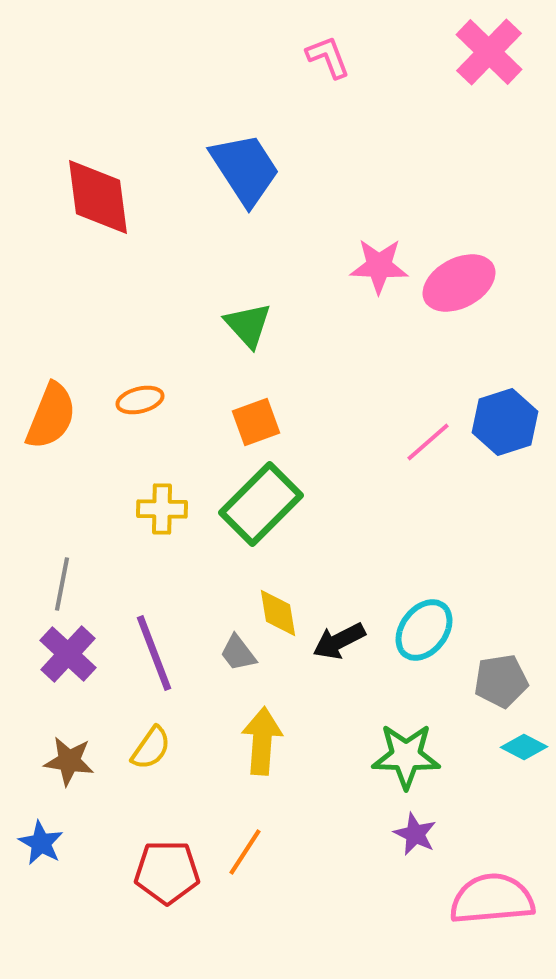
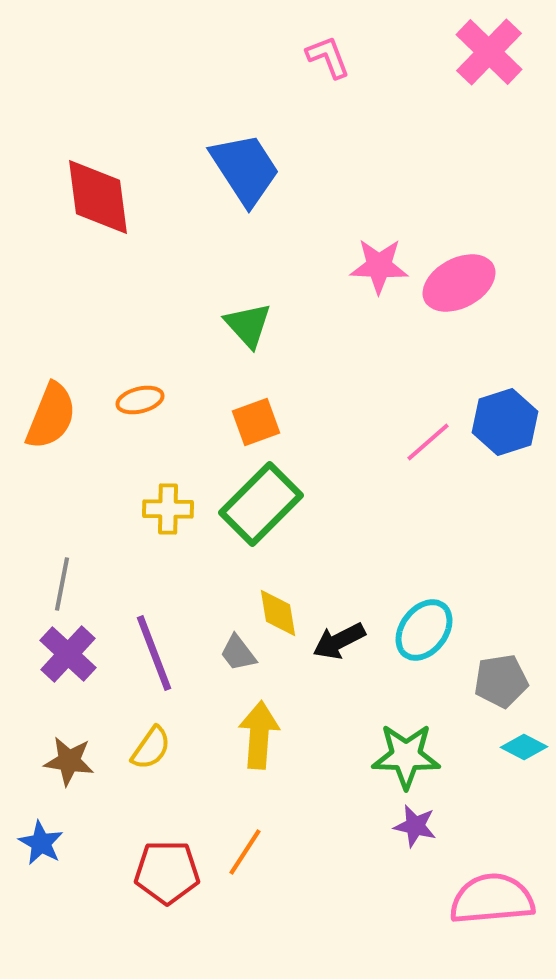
yellow cross: moved 6 px right
yellow arrow: moved 3 px left, 6 px up
purple star: moved 8 px up; rotated 12 degrees counterclockwise
